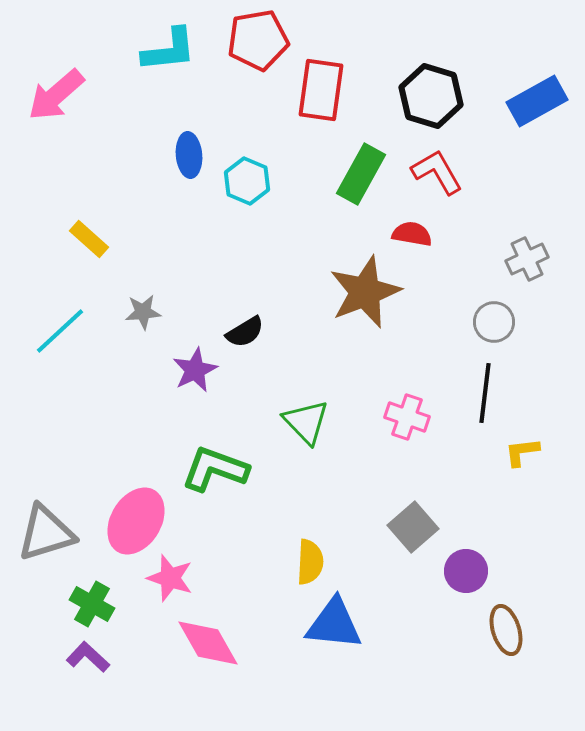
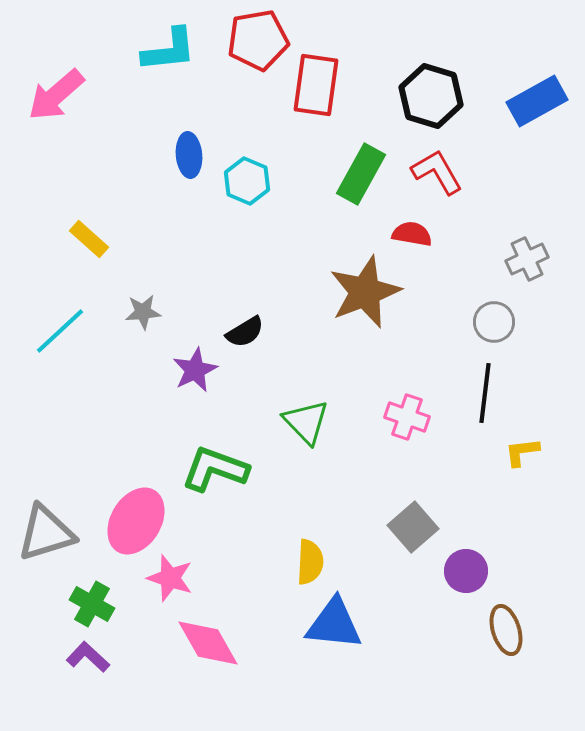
red rectangle: moved 5 px left, 5 px up
